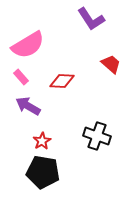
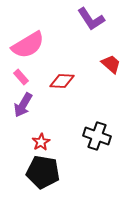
purple arrow: moved 5 px left, 1 px up; rotated 90 degrees counterclockwise
red star: moved 1 px left, 1 px down
